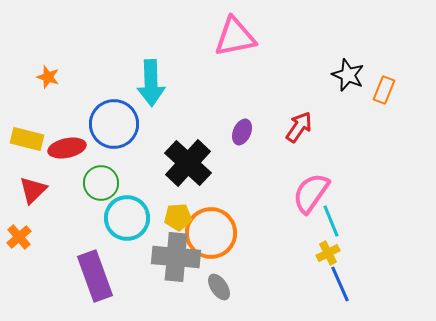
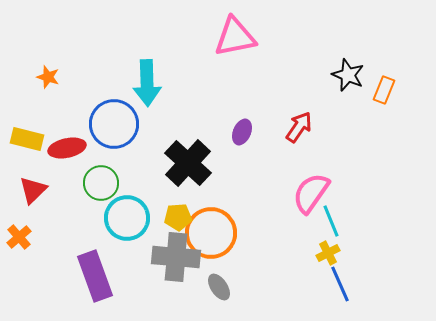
cyan arrow: moved 4 px left
